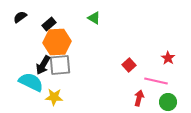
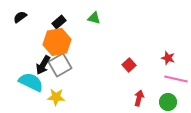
green triangle: rotated 16 degrees counterclockwise
black rectangle: moved 10 px right, 2 px up
orange hexagon: rotated 8 degrees counterclockwise
red star: rotated 16 degrees counterclockwise
gray square: rotated 25 degrees counterclockwise
pink line: moved 20 px right, 2 px up
yellow star: moved 2 px right
